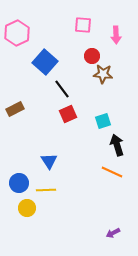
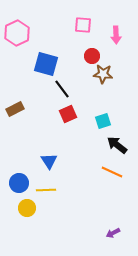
blue square: moved 1 px right, 2 px down; rotated 25 degrees counterclockwise
black arrow: rotated 35 degrees counterclockwise
